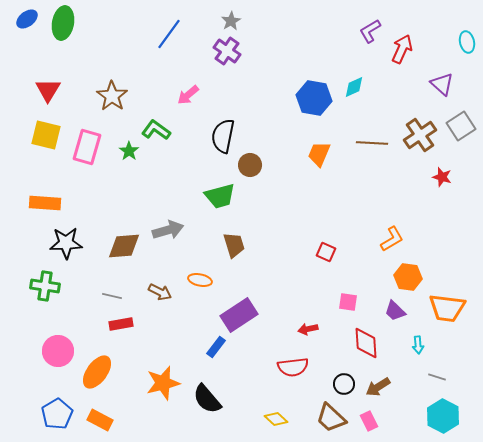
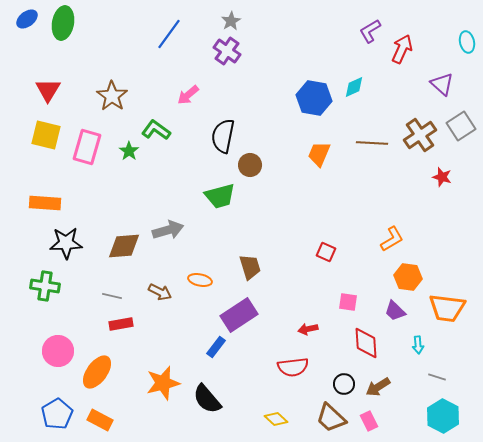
brown trapezoid at (234, 245): moved 16 px right, 22 px down
